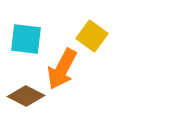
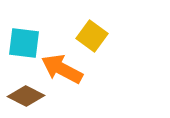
cyan square: moved 2 px left, 4 px down
orange arrow: rotated 90 degrees clockwise
